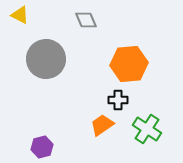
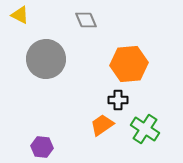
green cross: moved 2 px left
purple hexagon: rotated 20 degrees clockwise
